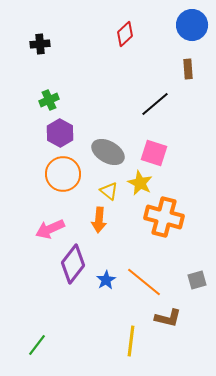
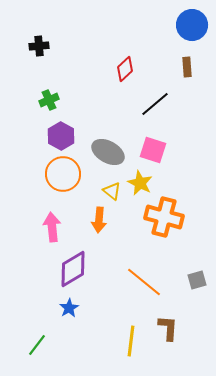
red diamond: moved 35 px down
black cross: moved 1 px left, 2 px down
brown rectangle: moved 1 px left, 2 px up
purple hexagon: moved 1 px right, 3 px down
pink square: moved 1 px left, 3 px up
yellow triangle: moved 3 px right
pink arrow: moved 2 px right, 2 px up; rotated 108 degrees clockwise
purple diamond: moved 5 px down; rotated 21 degrees clockwise
blue star: moved 37 px left, 28 px down
brown L-shape: moved 10 px down; rotated 100 degrees counterclockwise
